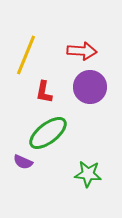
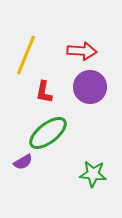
purple semicircle: rotated 54 degrees counterclockwise
green star: moved 5 px right
